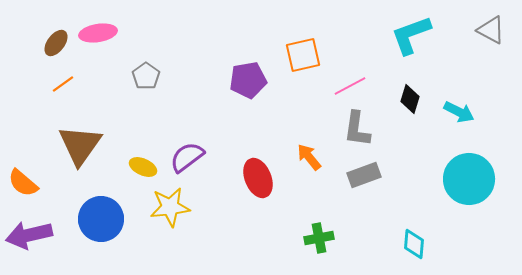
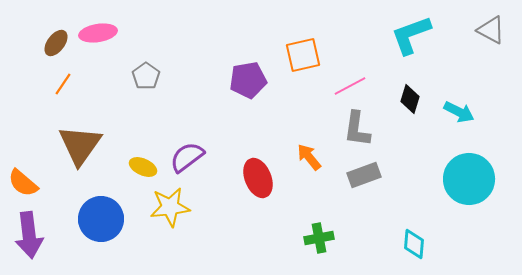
orange line: rotated 20 degrees counterclockwise
purple arrow: rotated 84 degrees counterclockwise
